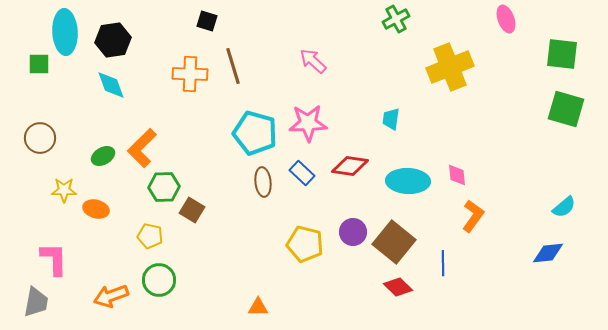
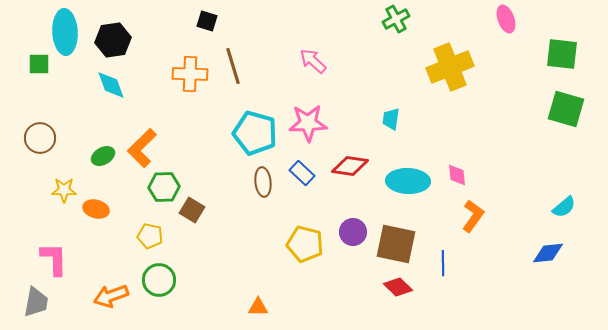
brown square at (394, 242): moved 2 px right, 2 px down; rotated 27 degrees counterclockwise
